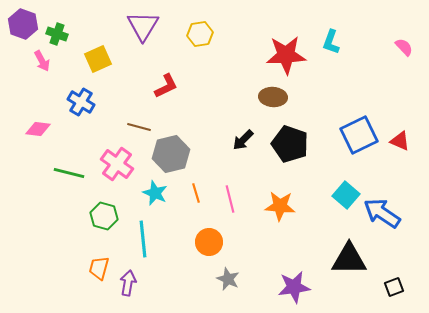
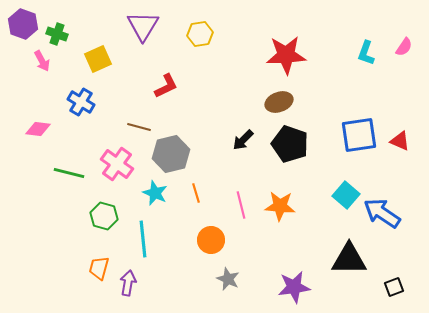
cyan L-shape: moved 35 px right, 11 px down
pink semicircle: rotated 78 degrees clockwise
brown ellipse: moved 6 px right, 5 px down; rotated 24 degrees counterclockwise
blue square: rotated 18 degrees clockwise
pink line: moved 11 px right, 6 px down
orange circle: moved 2 px right, 2 px up
